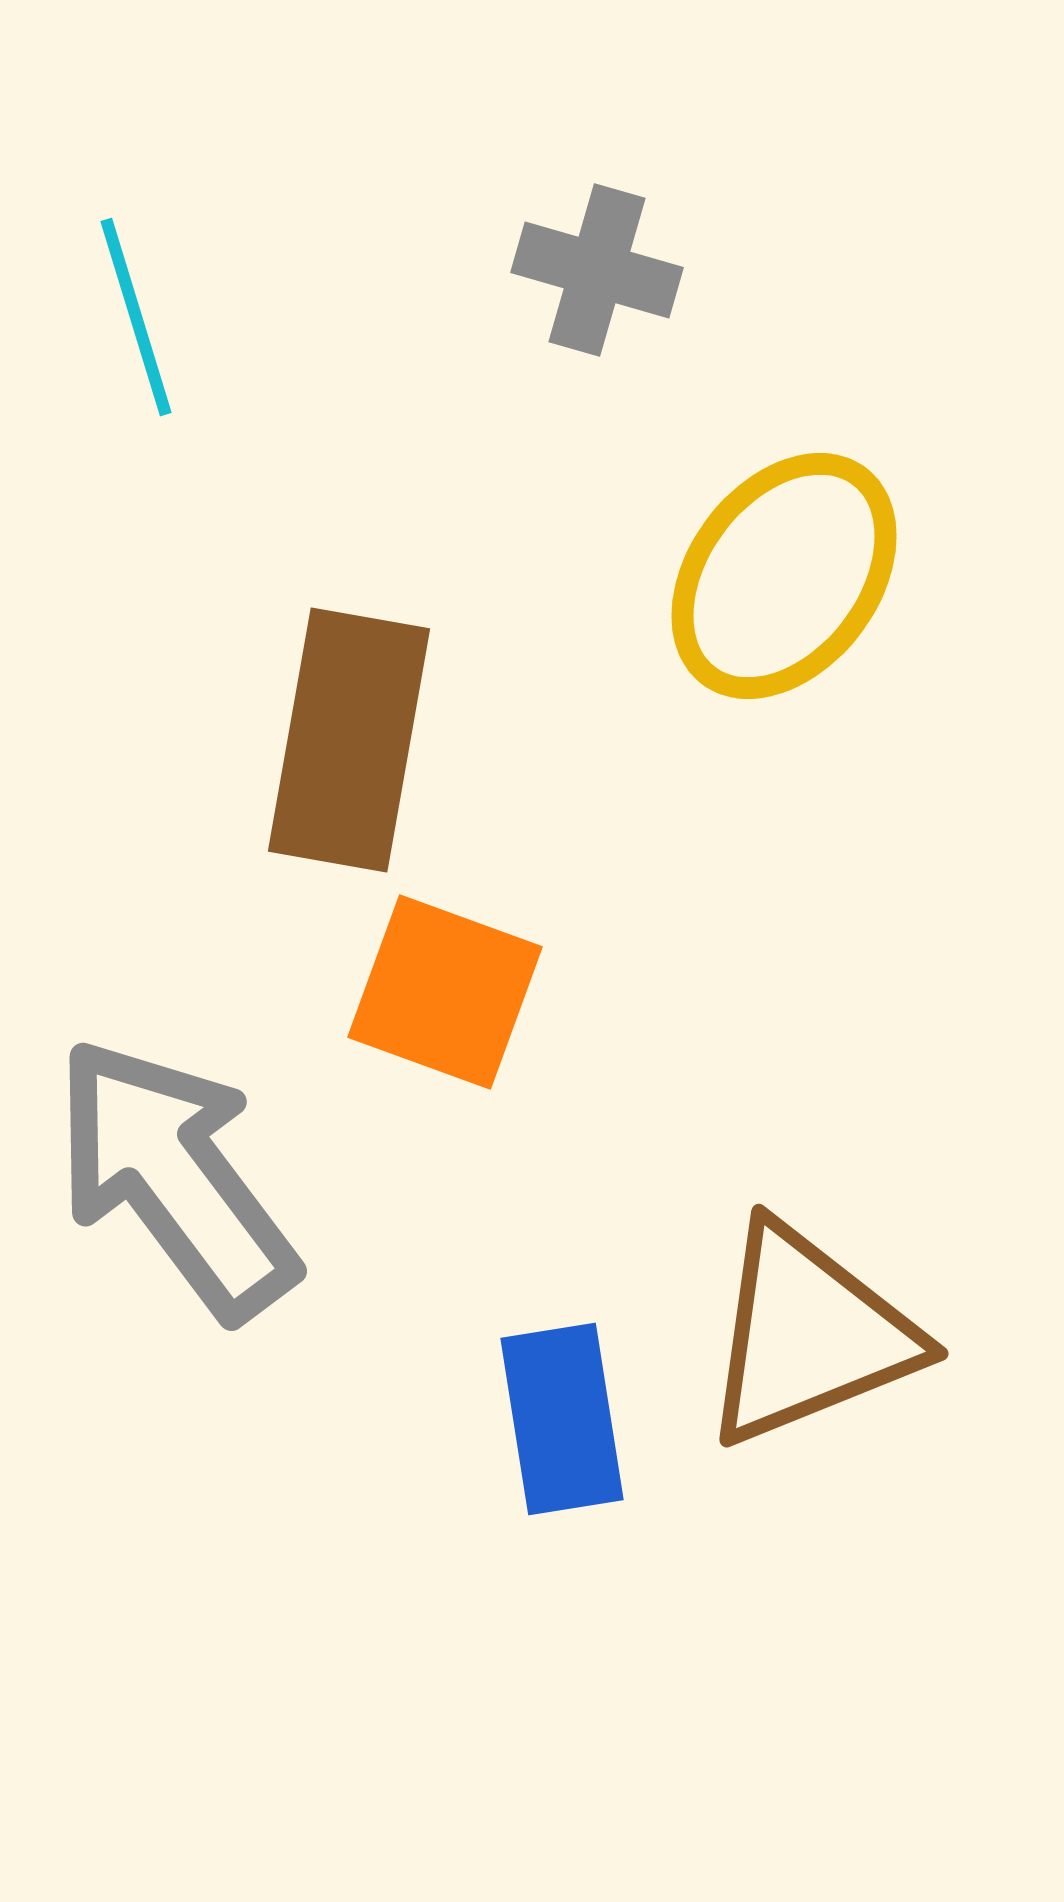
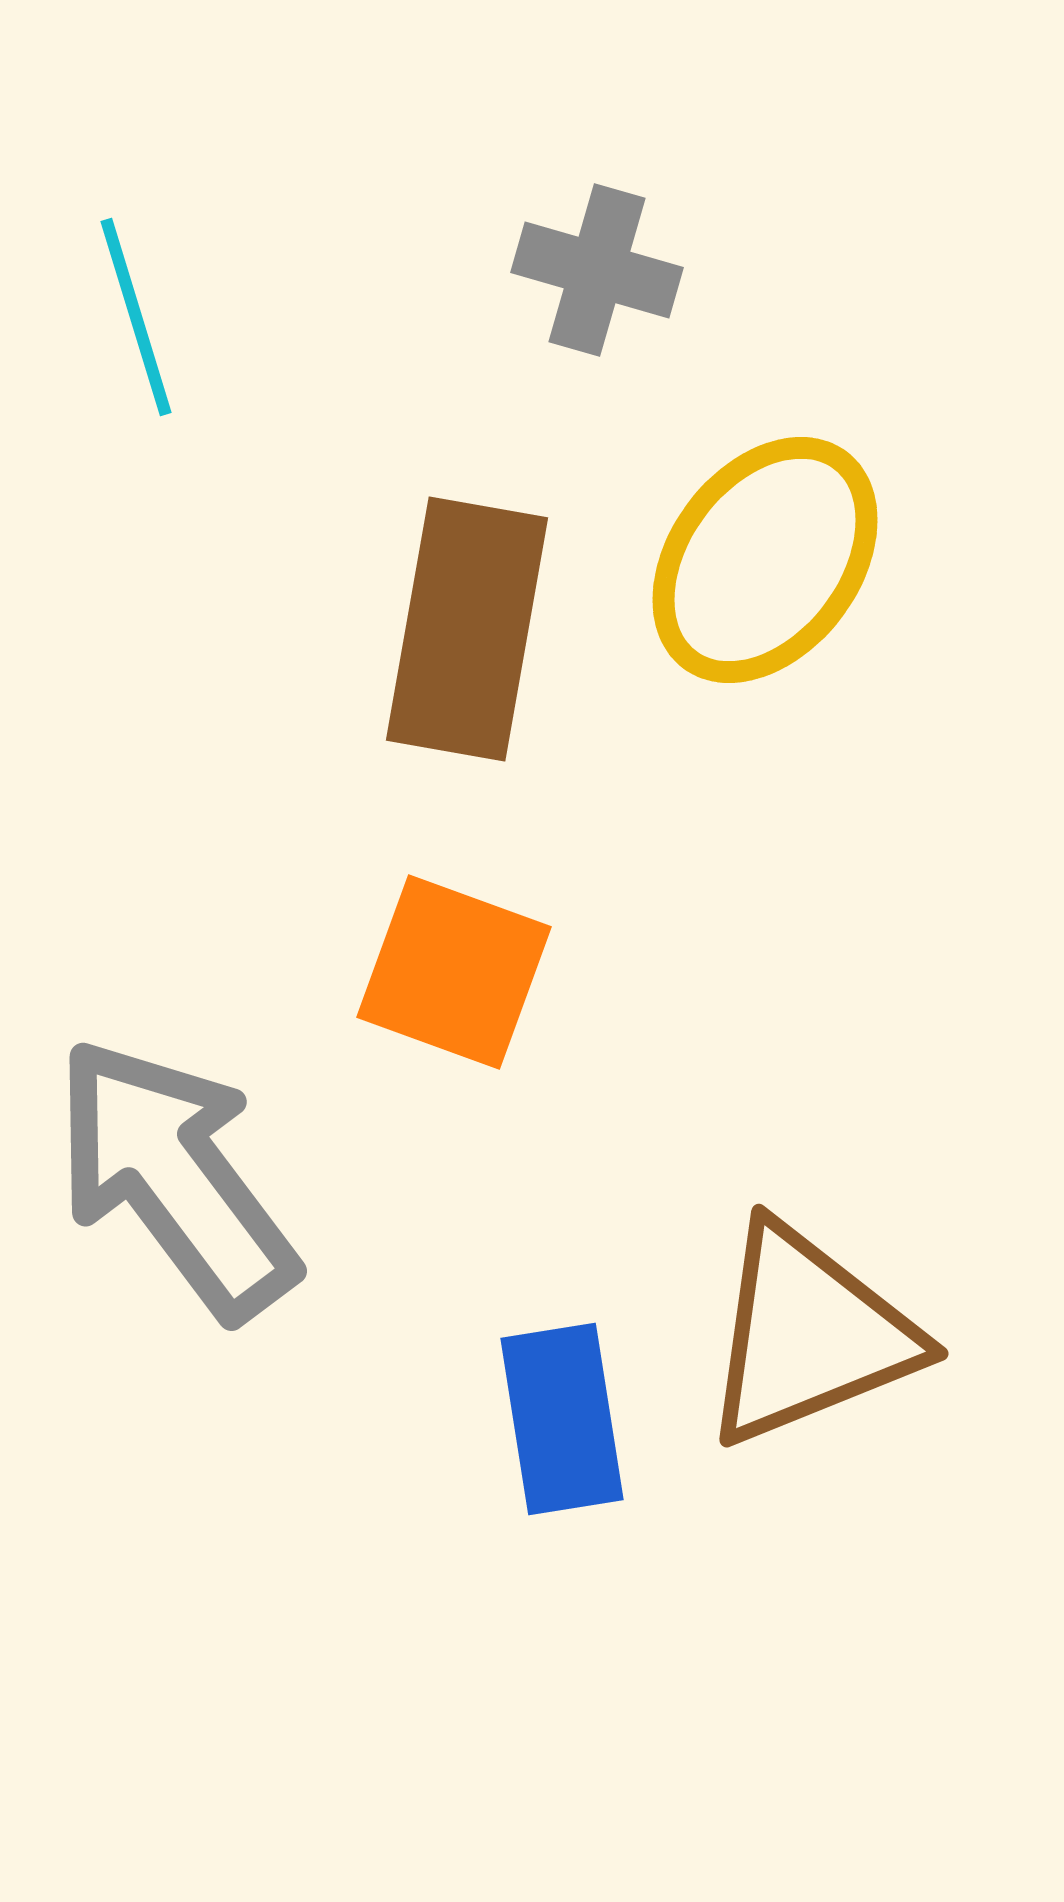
yellow ellipse: moved 19 px left, 16 px up
brown rectangle: moved 118 px right, 111 px up
orange square: moved 9 px right, 20 px up
